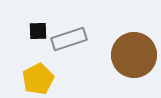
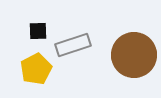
gray rectangle: moved 4 px right, 6 px down
yellow pentagon: moved 2 px left, 10 px up
